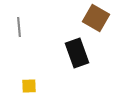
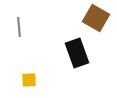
yellow square: moved 6 px up
